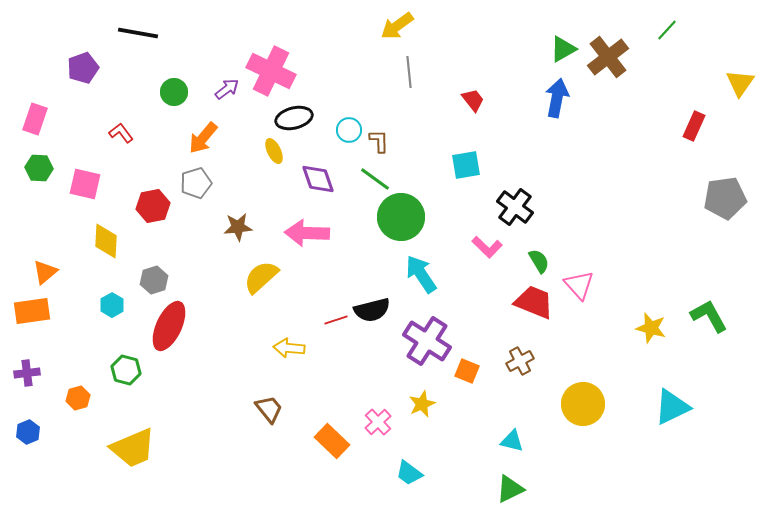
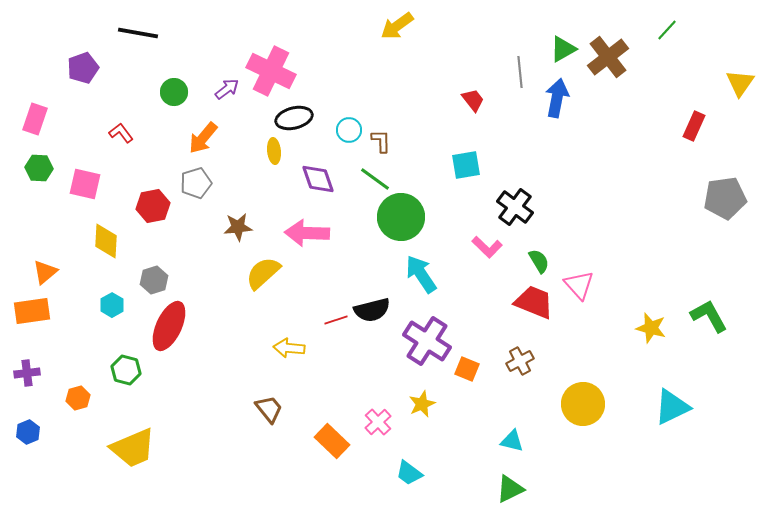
gray line at (409, 72): moved 111 px right
brown L-shape at (379, 141): moved 2 px right
yellow ellipse at (274, 151): rotated 20 degrees clockwise
yellow semicircle at (261, 277): moved 2 px right, 4 px up
orange square at (467, 371): moved 2 px up
